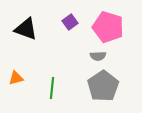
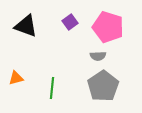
black triangle: moved 3 px up
